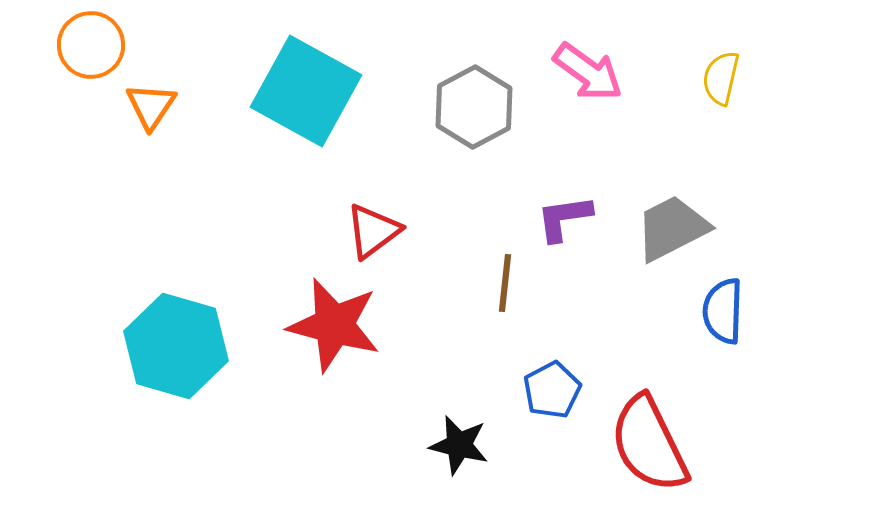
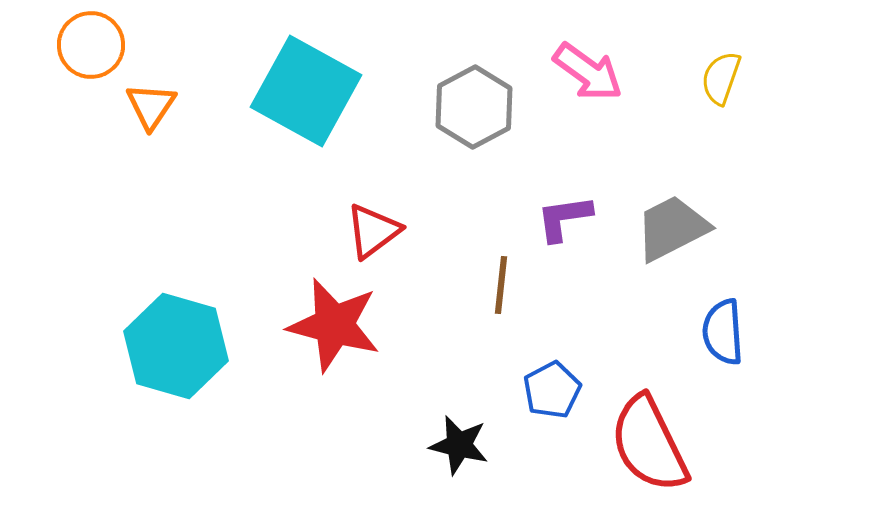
yellow semicircle: rotated 6 degrees clockwise
brown line: moved 4 px left, 2 px down
blue semicircle: moved 21 px down; rotated 6 degrees counterclockwise
